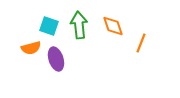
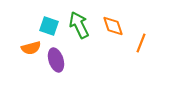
green arrow: rotated 20 degrees counterclockwise
purple ellipse: moved 1 px down
